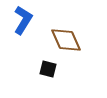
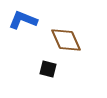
blue L-shape: rotated 100 degrees counterclockwise
